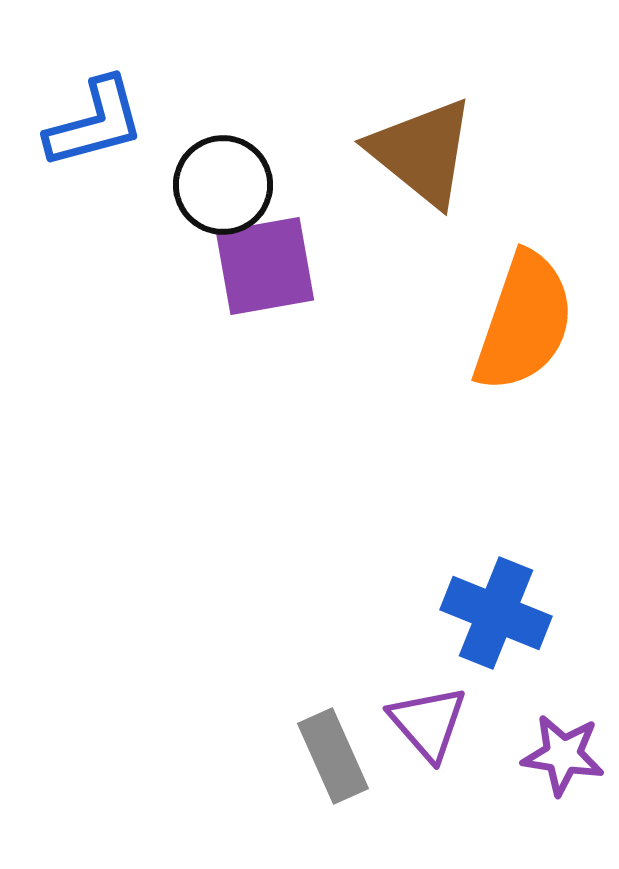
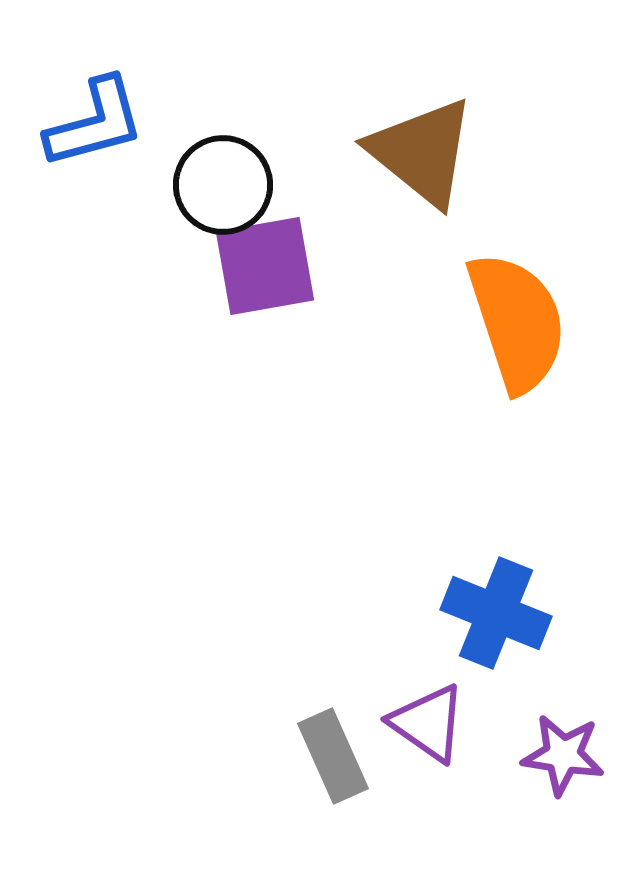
orange semicircle: moved 7 px left; rotated 37 degrees counterclockwise
purple triangle: rotated 14 degrees counterclockwise
